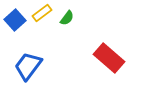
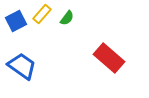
yellow rectangle: moved 1 px down; rotated 12 degrees counterclockwise
blue square: moved 1 px right, 1 px down; rotated 15 degrees clockwise
blue trapezoid: moved 6 px left; rotated 88 degrees clockwise
